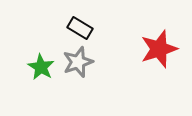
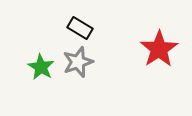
red star: rotated 15 degrees counterclockwise
